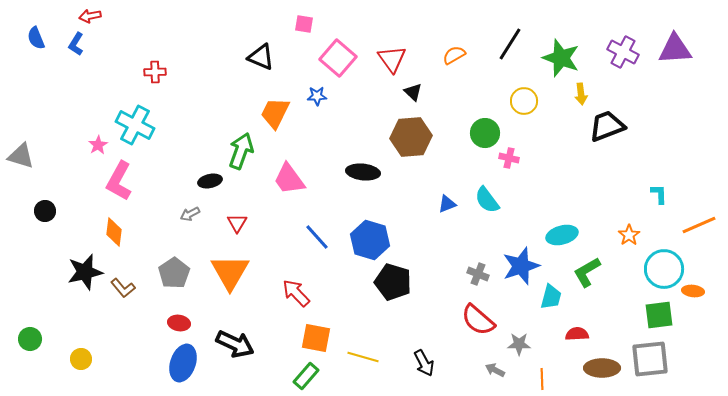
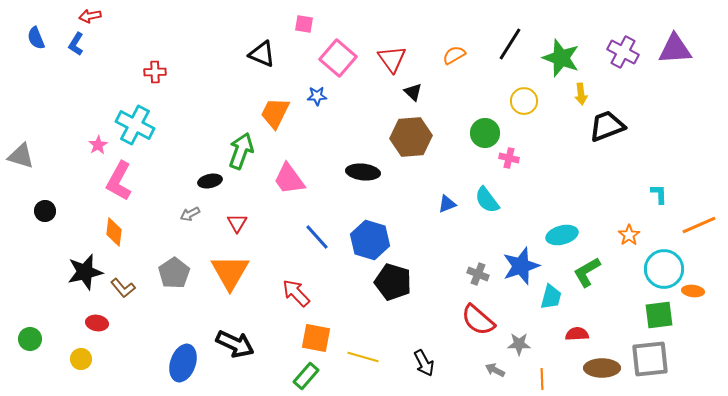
black triangle at (261, 57): moved 1 px right, 3 px up
red ellipse at (179, 323): moved 82 px left
